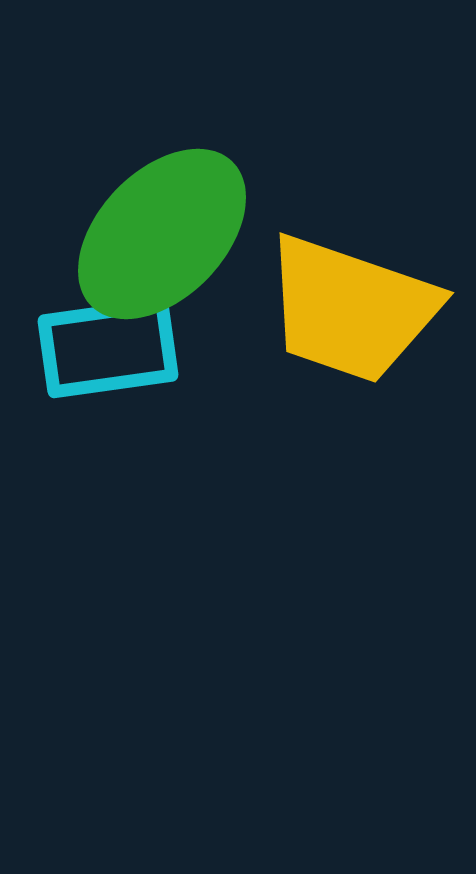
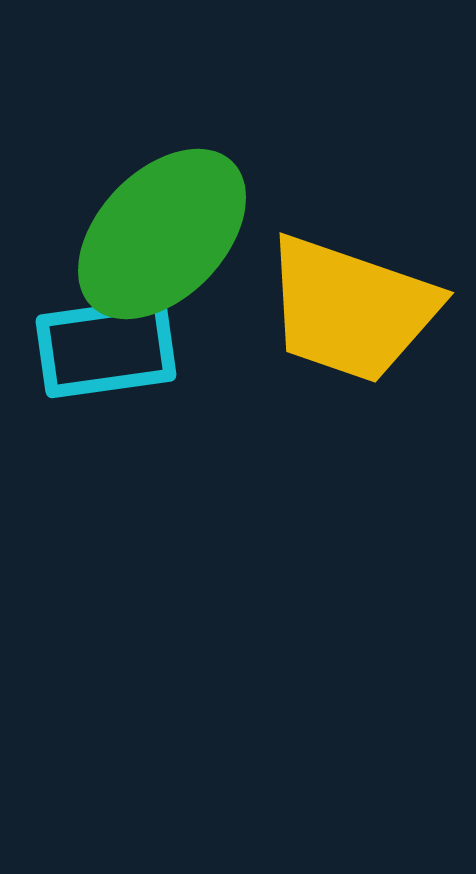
cyan rectangle: moved 2 px left
